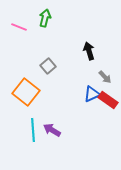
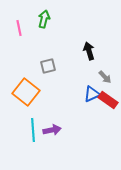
green arrow: moved 1 px left, 1 px down
pink line: moved 1 px down; rotated 56 degrees clockwise
gray square: rotated 28 degrees clockwise
purple arrow: rotated 138 degrees clockwise
